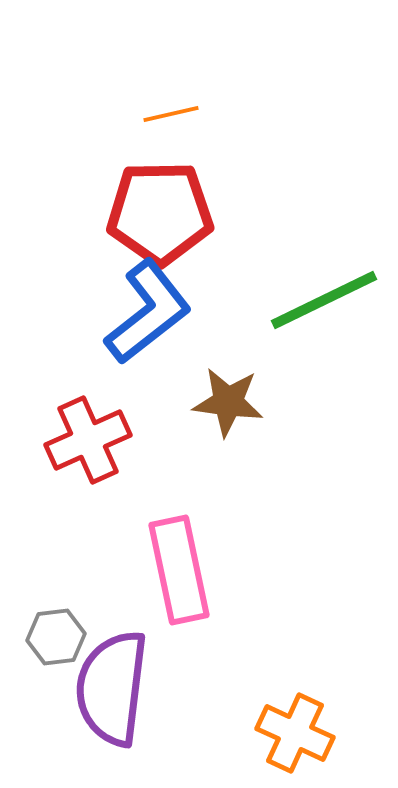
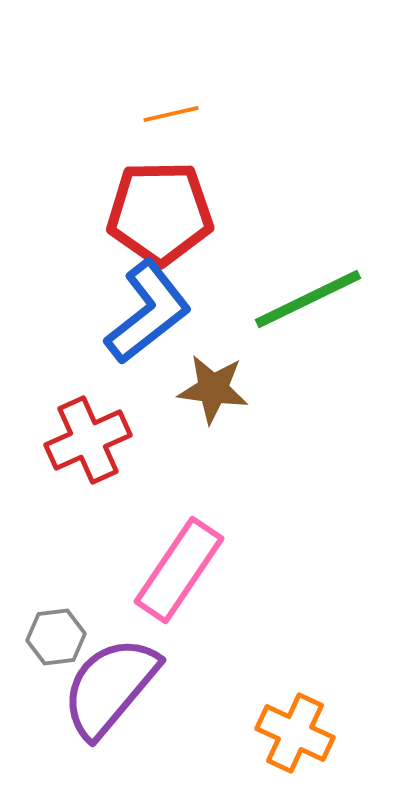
green line: moved 16 px left, 1 px up
brown star: moved 15 px left, 13 px up
pink rectangle: rotated 46 degrees clockwise
purple semicircle: moved 2 px left, 1 px up; rotated 33 degrees clockwise
